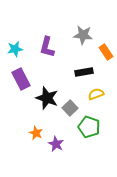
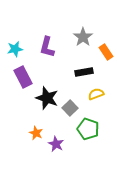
gray star: moved 2 px down; rotated 30 degrees clockwise
purple rectangle: moved 2 px right, 2 px up
green pentagon: moved 1 px left, 2 px down
